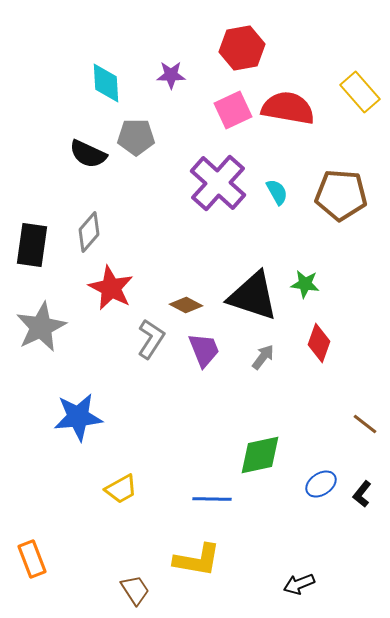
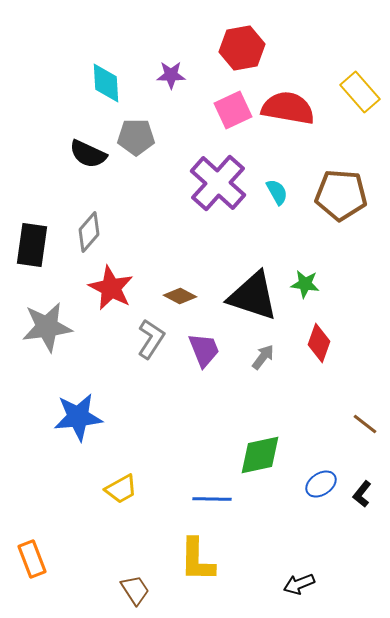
brown diamond: moved 6 px left, 9 px up
gray star: moved 6 px right; rotated 18 degrees clockwise
yellow L-shape: rotated 81 degrees clockwise
